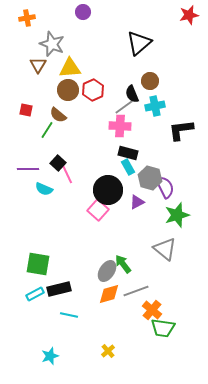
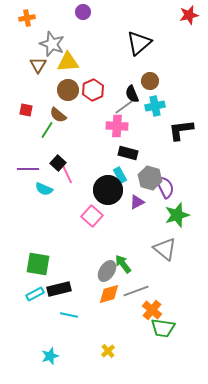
yellow triangle at (70, 68): moved 2 px left, 6 px up
pink cross at (120, 126): moved 3 px left
cyan rectangle at (128, 167): moved 8 px left, 8 px down
pink square at (98, 210): moved 6 px left, 6 px down
